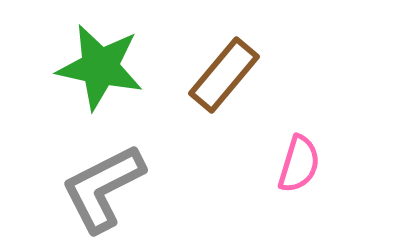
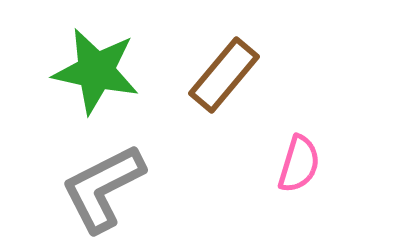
green star: moved 4 px left, 4 px down
